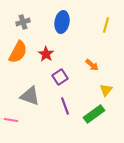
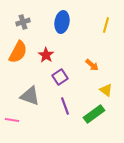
red star: moved 1 px down
yellow triangle: rotated 32 degrees counterclockwise
pink line: moved 1 px right
